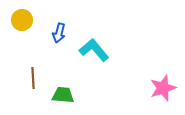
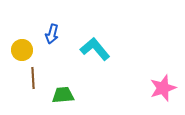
yellow circle: moved 30 px down
blue arrow: moved 7 px left, 1 px down
cyan L-shape: moved 1 px right, 1 px up
green trapezoid: rotated 10 degrees counterclockwise
